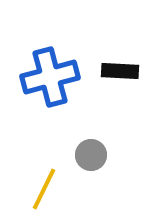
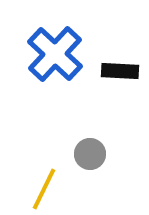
blue cross: moved 5 px right, 23 px up; rotated 32 degrees counterclockwise
gray circle: moved 1 px left, 1 px up
